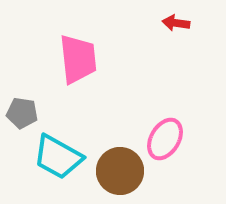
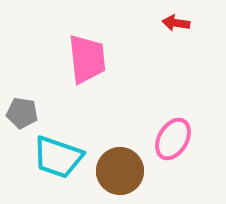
pink trapezoid: moved 9 px right
pink ellipse: moved 8 px right
cyan trapezoid: rotated 10 degrees counterclockwise
